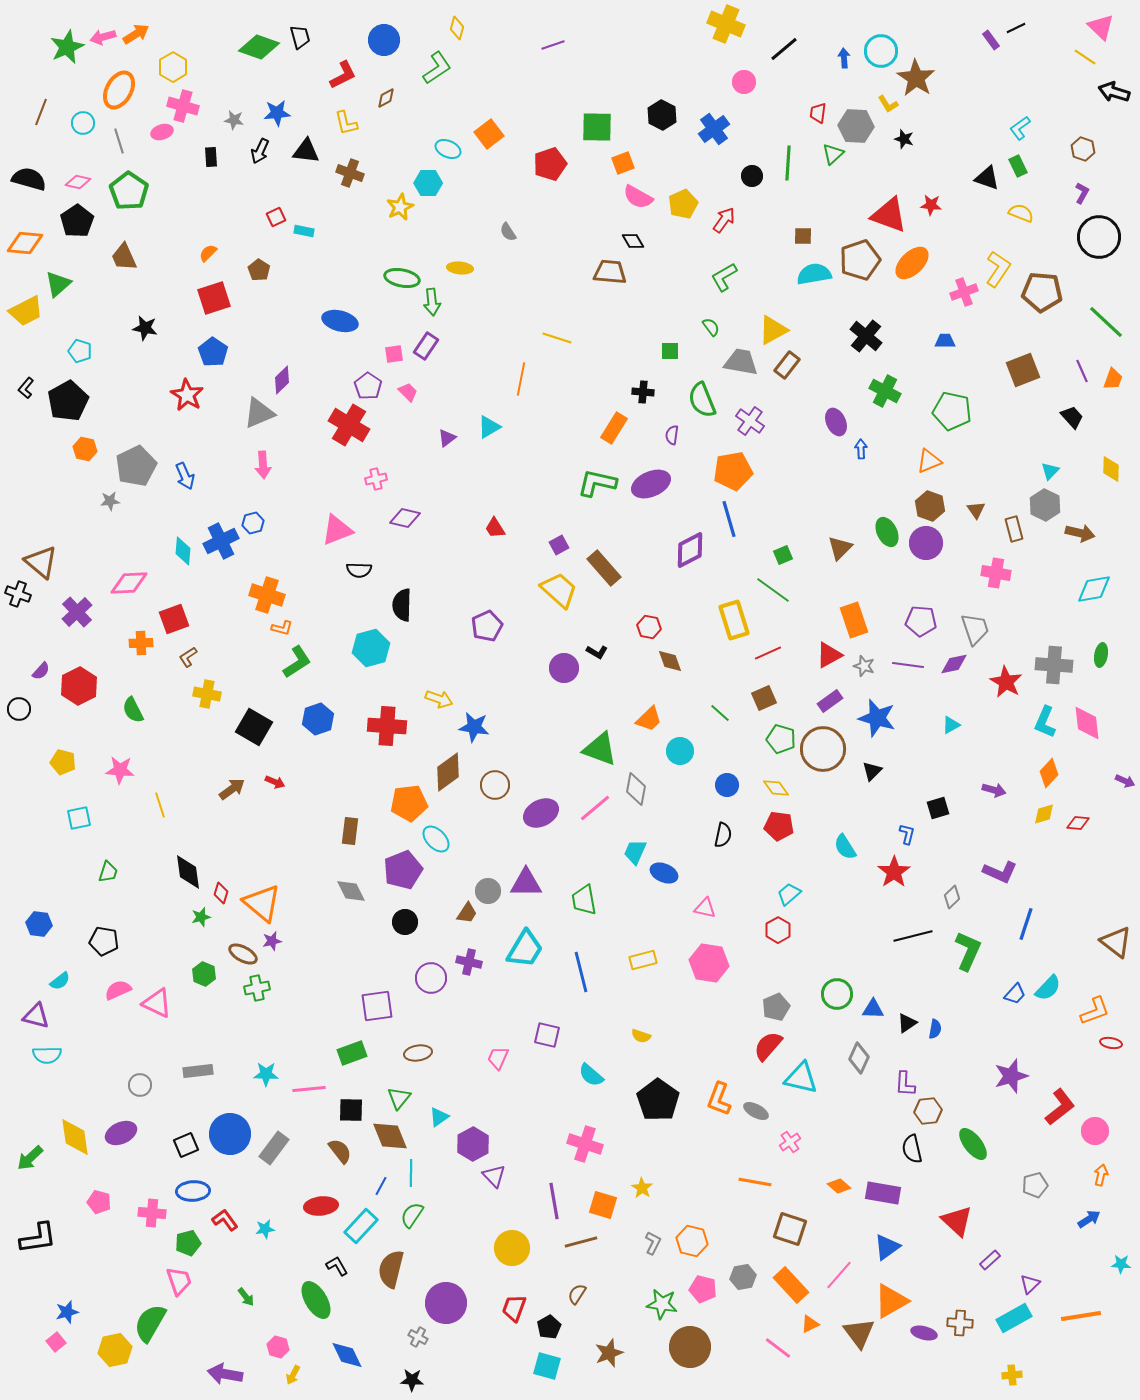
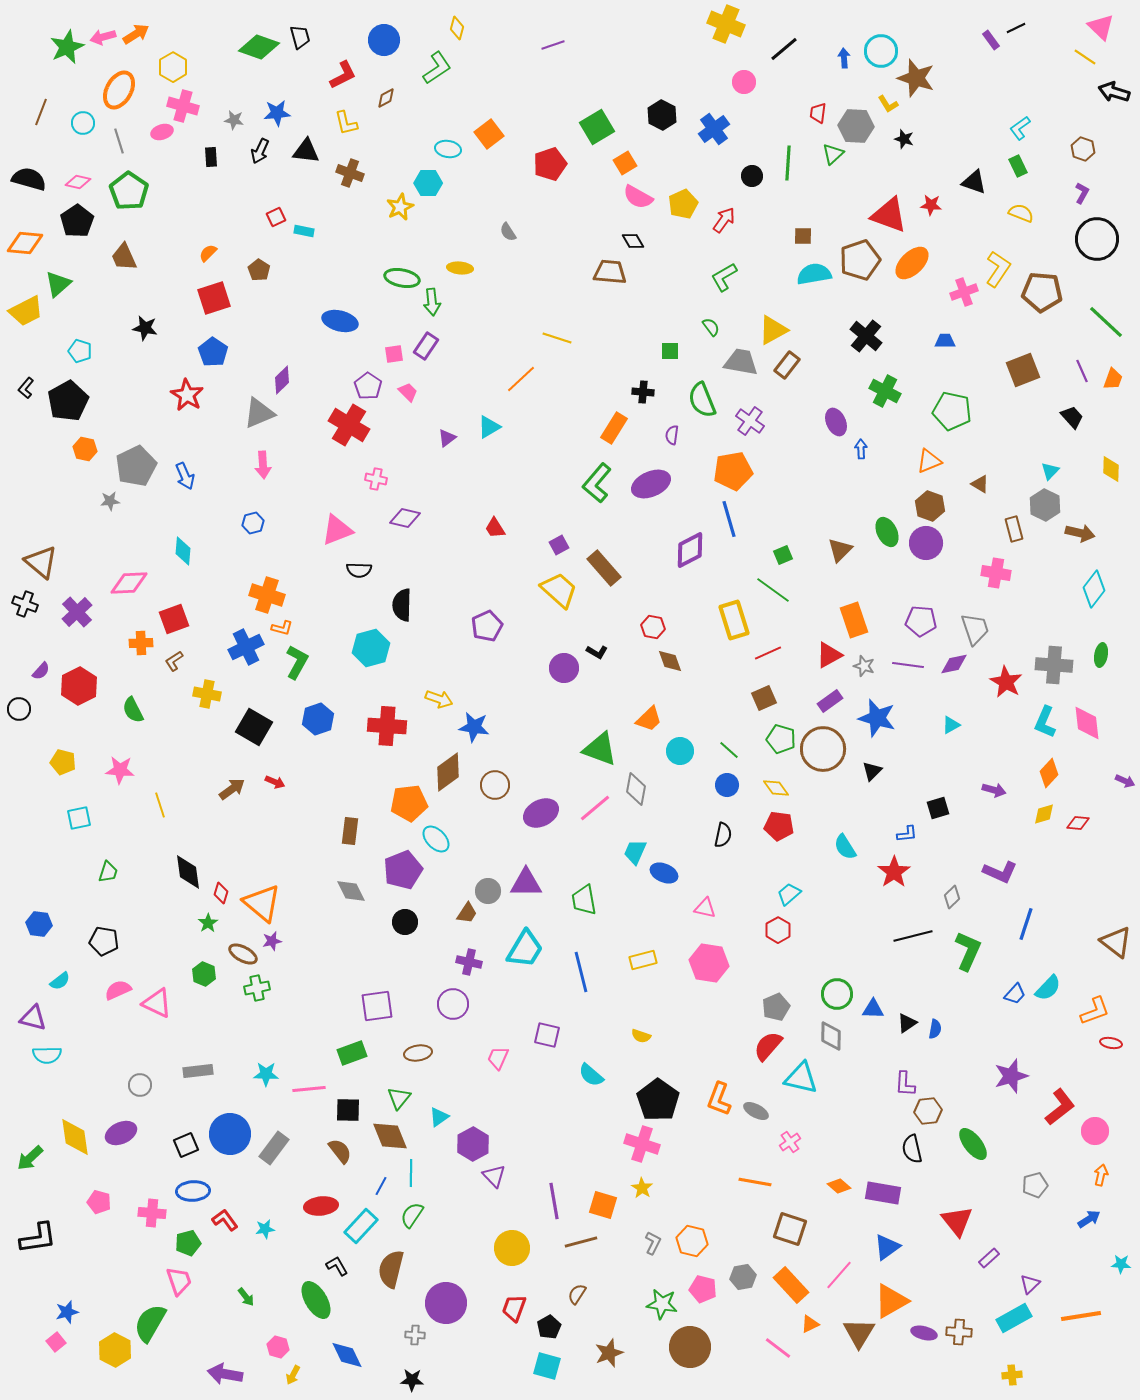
brown star at (916, 78): rotated 15 degrees counterclockwise
green square at (597, 127): rotated 32 degrees counterclockwise
cyan ellipse at (448, 149): rotated 15 degrees counterclockwise
orange square at (623, 163): moved 2 px right; rotated 10 degrees counterclockwise
black triangle at (987, 178): moved 13 px left, 4 px down
black circle at (1099, 237): moved 2 px left, 2 px down
orange line at (521, 379): rotated 36 degrees clockwise
pink cross at (376, 479): rotated 25 degrees clockwise
green L-shape at (597, 483): rotated 63 degrees counterclockwise
brown triangle at (976, 510): moved 4 px right, 26 px up; rotated 24 degrees counterclockwise
blue cross at (221, 541): moved 25 px right, 106 px down
brown triangle at (840, 548): moved 2 px down
cyan diamond at (1094, 589): rotated 42 degrees counterclockwise
black cross at (18, 594): moved 7 px right, 10 px down
red hexagon at (649, 627): moved 4 px right
brown L-shape at (188, 657): moved 14 px left, 4 px down
green L-shape at (297, 662): rotated 28 degrees counterclockwise
green line at (720, 713): moved 9 px right, 37 px down
blue L-shape at (907, 834): rotated 70 degrees clockwise
green star at (201, 917): moved 7 px right, 6 px down; rotated 18 degrees counterclockwise
purple circle at (431, 978): moved 22 px right, 26 px down
purple triangle at (36, 1016): moved 3 px left, 2 px down
gray diamond at (859, 1058): moved 28 px left, 22 px up; rotated 24 degrees counterclockwise
black square at (351, 1110): moved 3 px left
pink cross at (585, 1144): moved 57 px right
red triangle at (957, 1221): rotated 8 degrees clockwise
purple rectangle at (990, 1260): moved 1 px left, 2 px up
brown cross at (960, 1323): moved 1 px left, 9 px down
brown triangle at (859, 1333): rotated 8 degrees clockwise
gray cross at (418, 1337): moved 3 px left, 2 px up; rotated 24 degrees counterclockwise
yellow hexagon at (115, 1350): rotated 20 degrees counterclockwise
